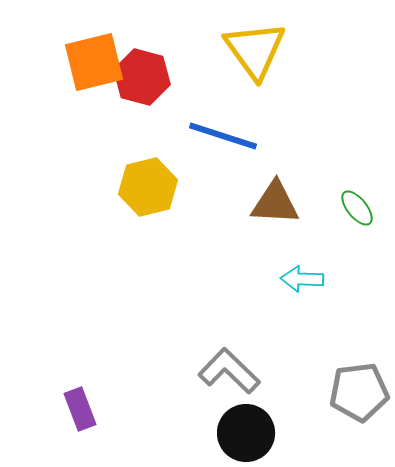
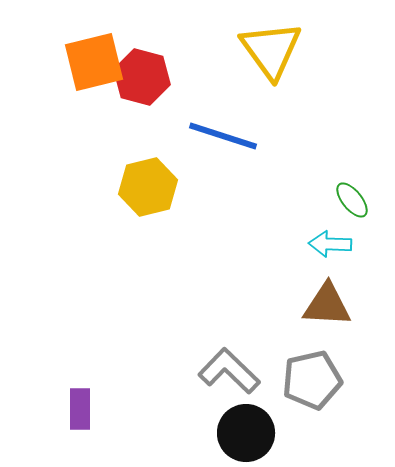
yellow triangle: moved 16 px right
brown triangle: moved 52 px right, 102 px down
green ellipse: moved 5 px left, 8 px up
cyan arrow: moved 28 px right, 35 px up
gray pentagon: moved 47 px left, 12 px up; rotated 6 degrees counterclockwise
purple rectangle: rotated 21 degrees clockwise
